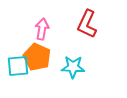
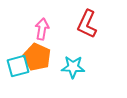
cyan square: rotated 10 degrees counterclockwise
